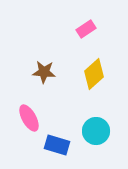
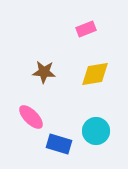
pink rectangle: rotated 12 degrees clockwise
yellow diamond: moved 1 px right; rotated 32 degrees clockwise
pink ellipse: moved 2 px right, 1 px up; rotated 16 degrees counterclockwise
blue rectangle: moved 2 px right, 1 px up
